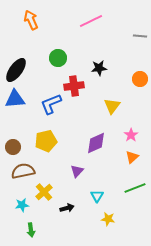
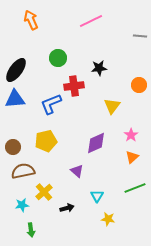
orange circle: moved 1 px left, 6 px down
purple triangle: rotated 32 degrees counterclockwise
